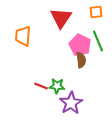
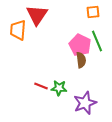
orange square: moved 3 px left
red triangle: moved 24 px left, 3 px up
orange trapezoid: moved 5 px left, 6 px up
green line: moved 1 px left
green star: moved 2 px right, 2 px down
purple star: moved 14 px right; rotated 10 degrees clockwise
